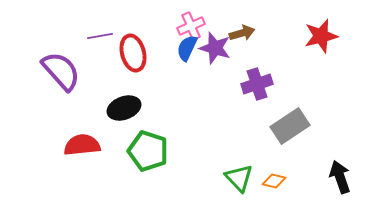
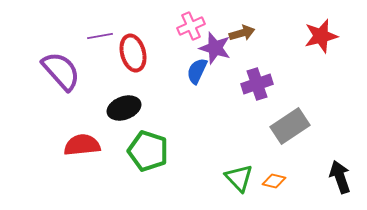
blue semicircle: moved 10 px right, 23 px down
